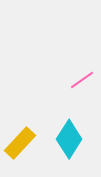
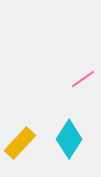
pink line: moved 1 px right, 1 px up
